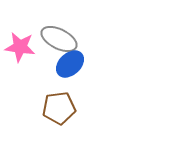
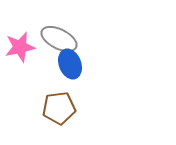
pink star: rotated 20 degrees counterclockwise
blue ellipse: rotated 68 degrees counterclockwise
